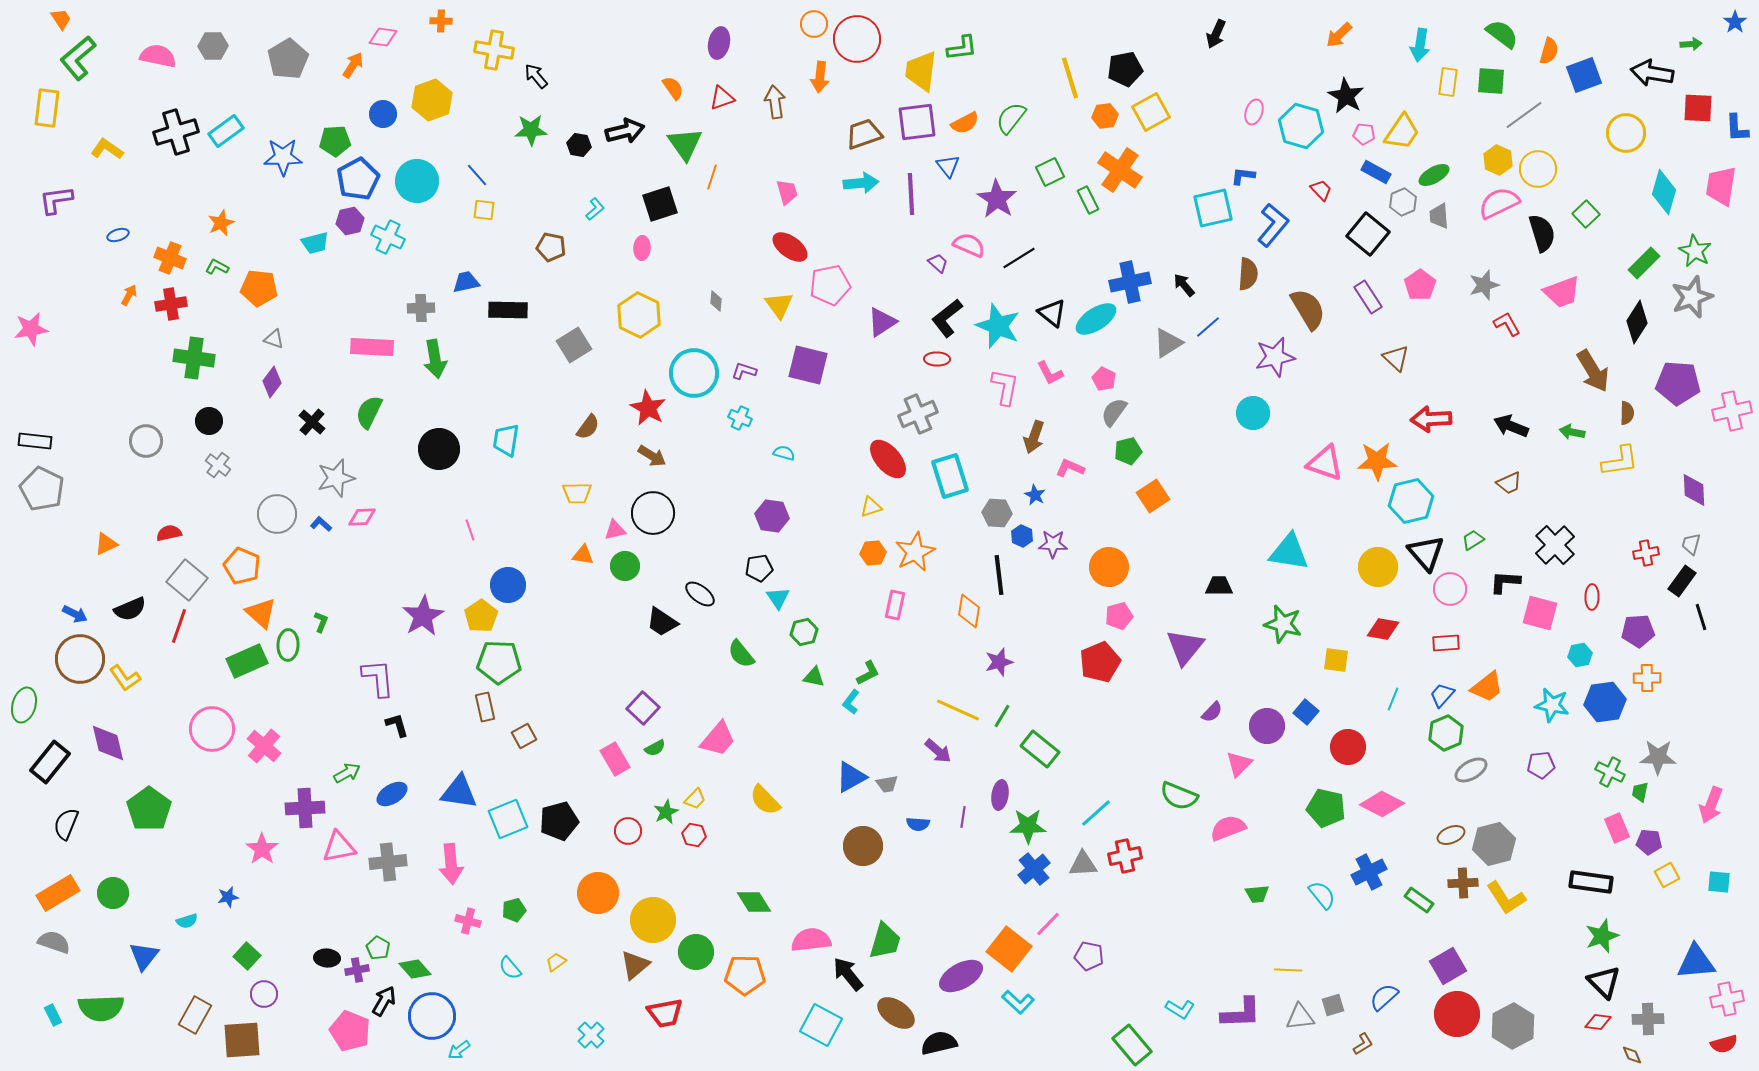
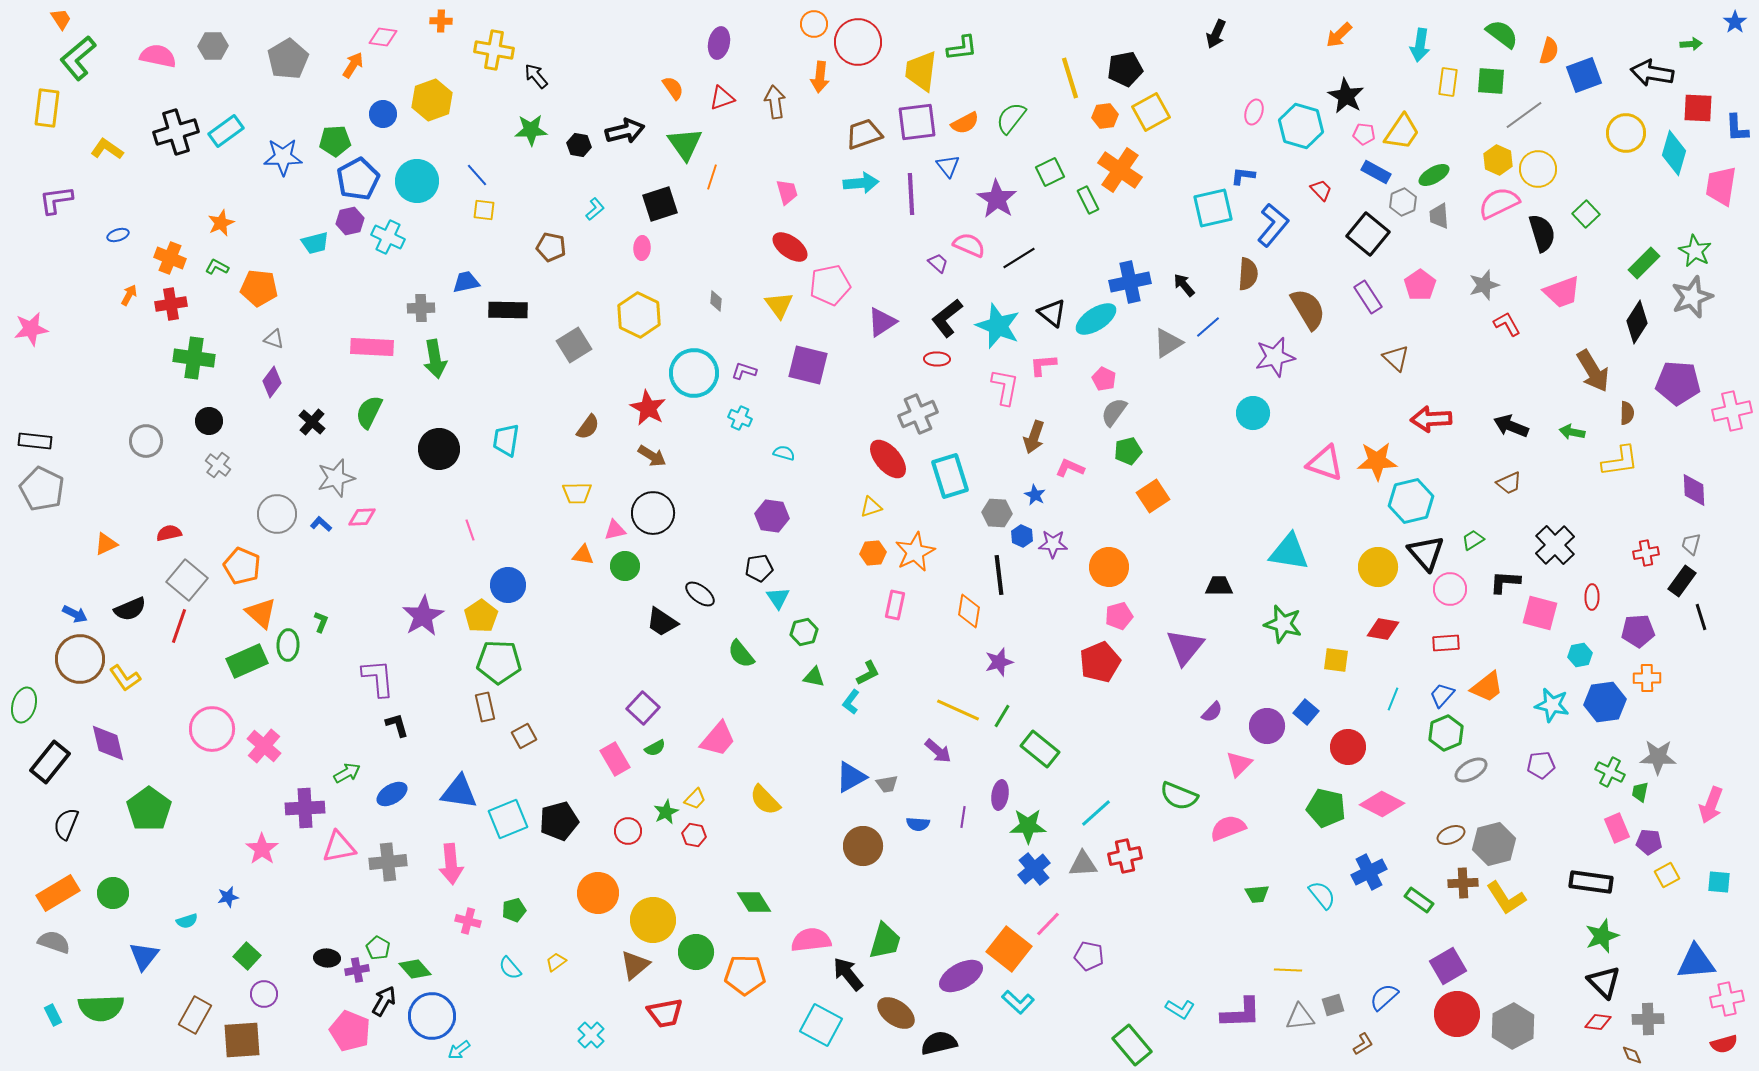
red circle at (857, 39): moved 1 px right, 3 px down
cyan diamond at (1664, 192): moved 10 px right, 39 px up
pink L-shape at (1050, 373): moved 7 px left, 8 px up; rotated 112 degrees clockwise
